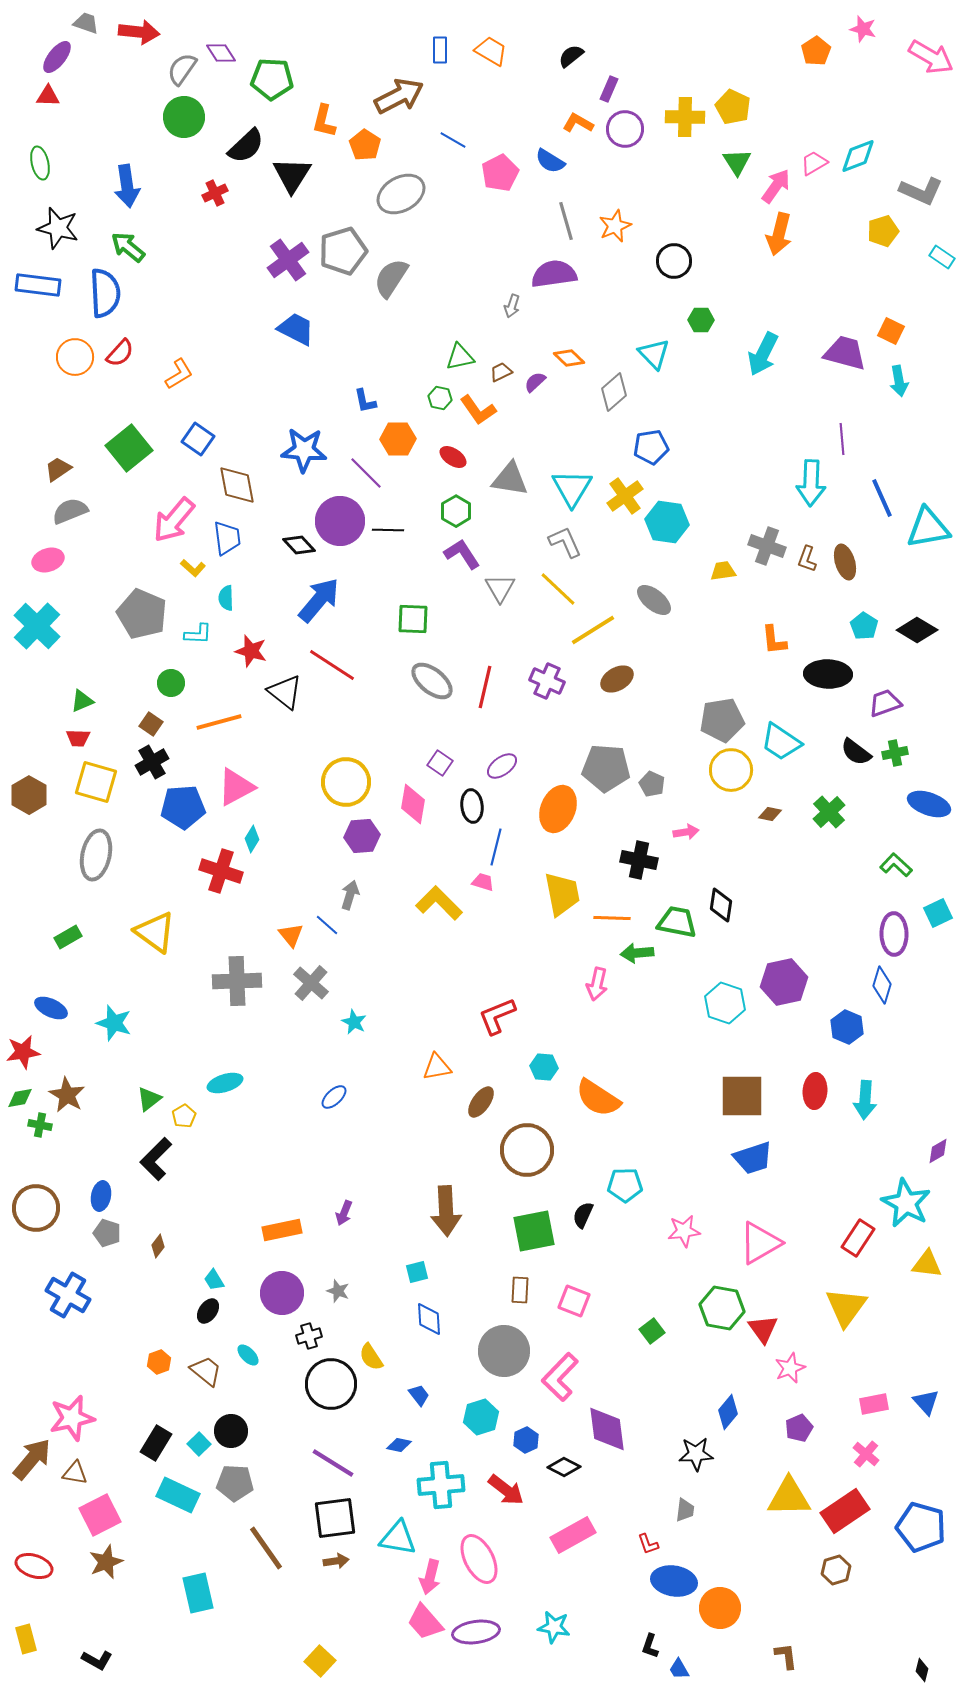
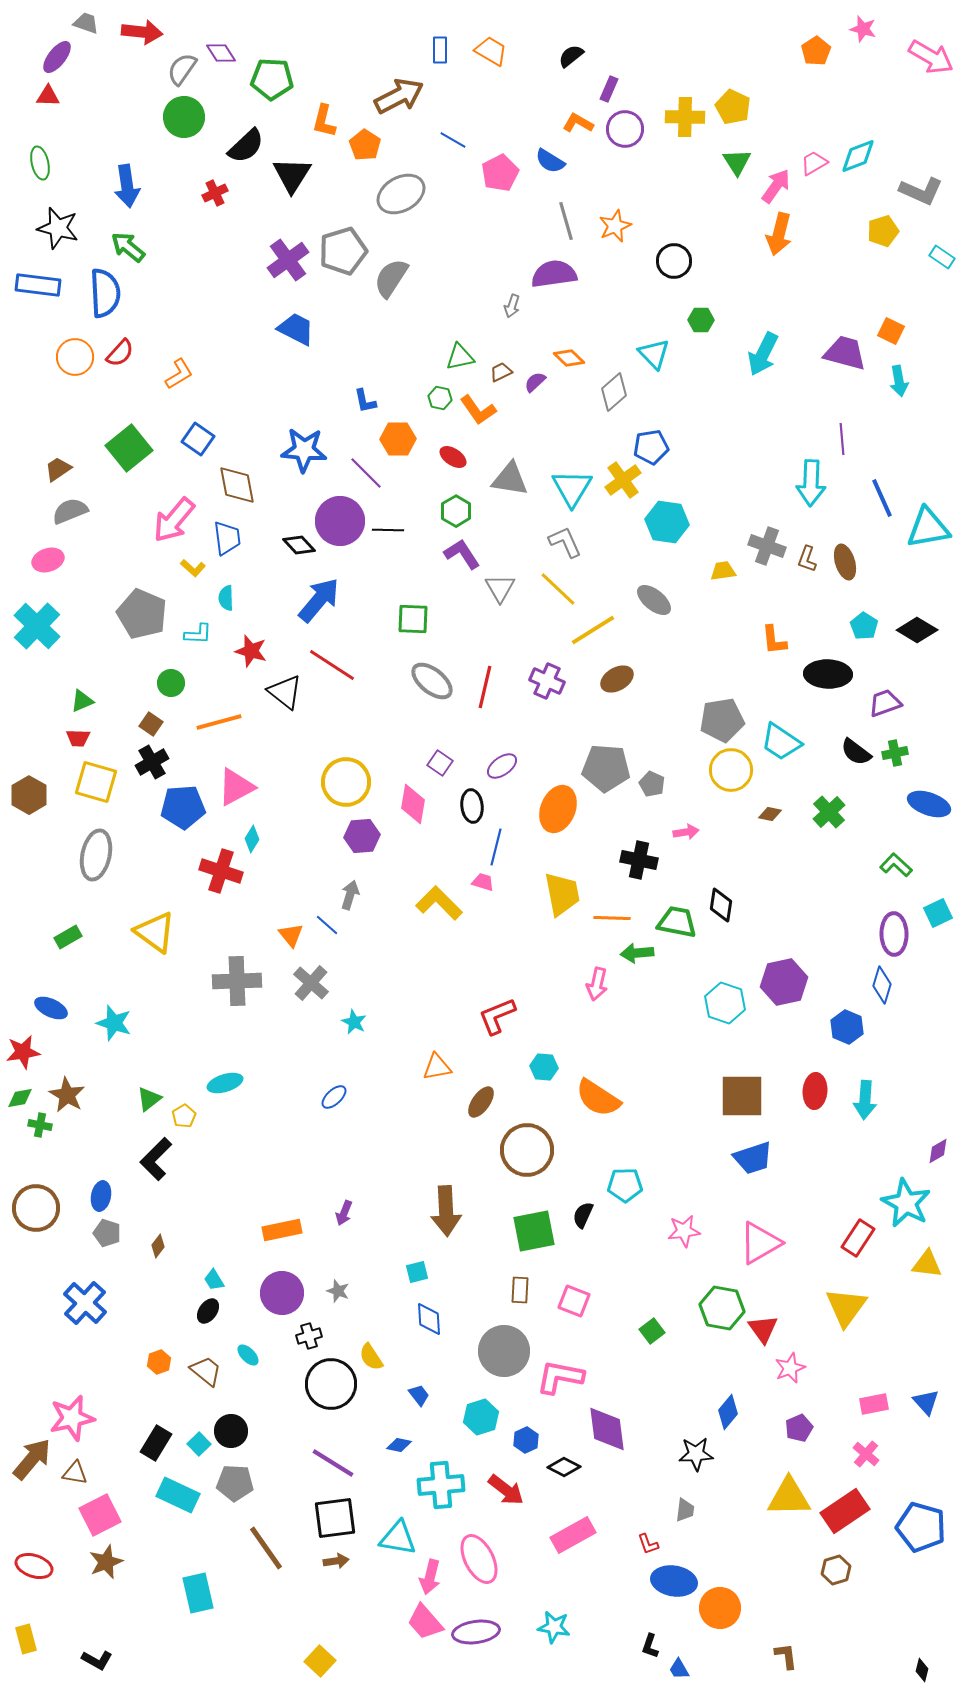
red arrow at (139, 32): moved 3 px right
yellow cross at (625, 496): moved 2 px left, 16 px up
blue cross at (68, 1295): moved 17 px right, 8 px down; rotated 12 degrees clockwise
pink L-shape at (560, 1377): rotated 57 degrees clockwise
